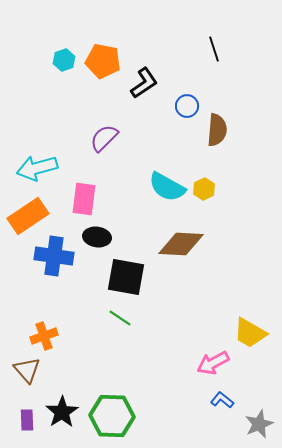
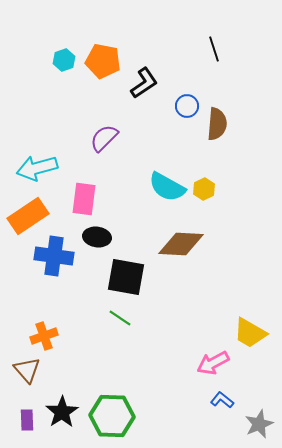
brown semicircle: moved 6 px up
